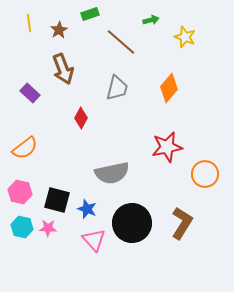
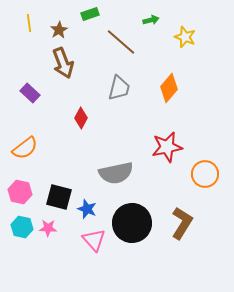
brown arrow: moved 6 px up
gray trapezoid: moved 2 px right
gray semicircle: moved 4 px right
black square: moved 2 px right, 3 px up
